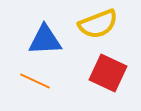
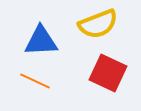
blue triangle: moved 4 px left, 1 px down
